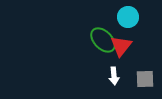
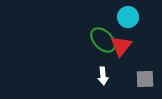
white arrow: moved 11 px left
